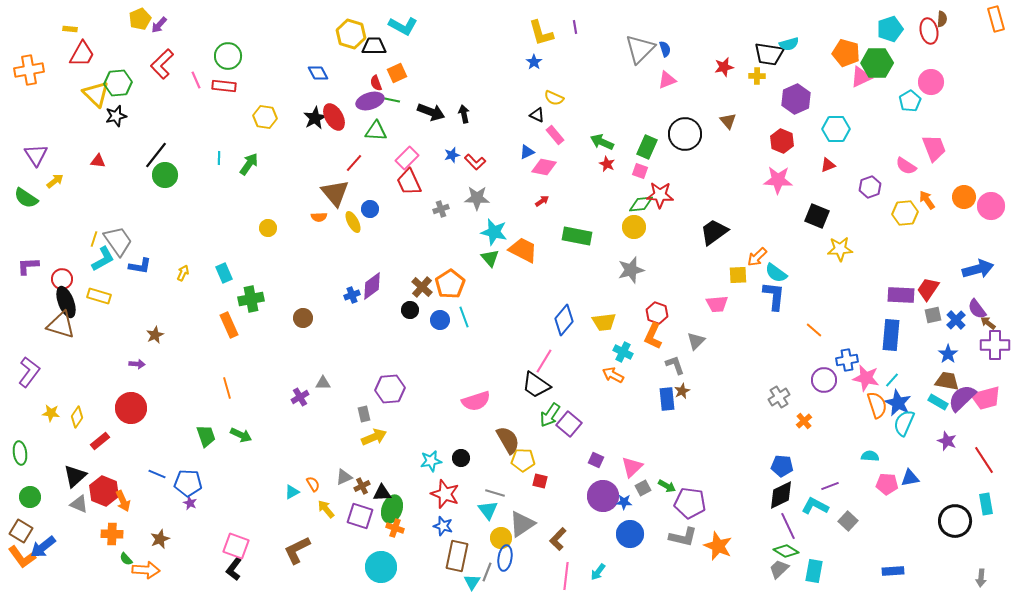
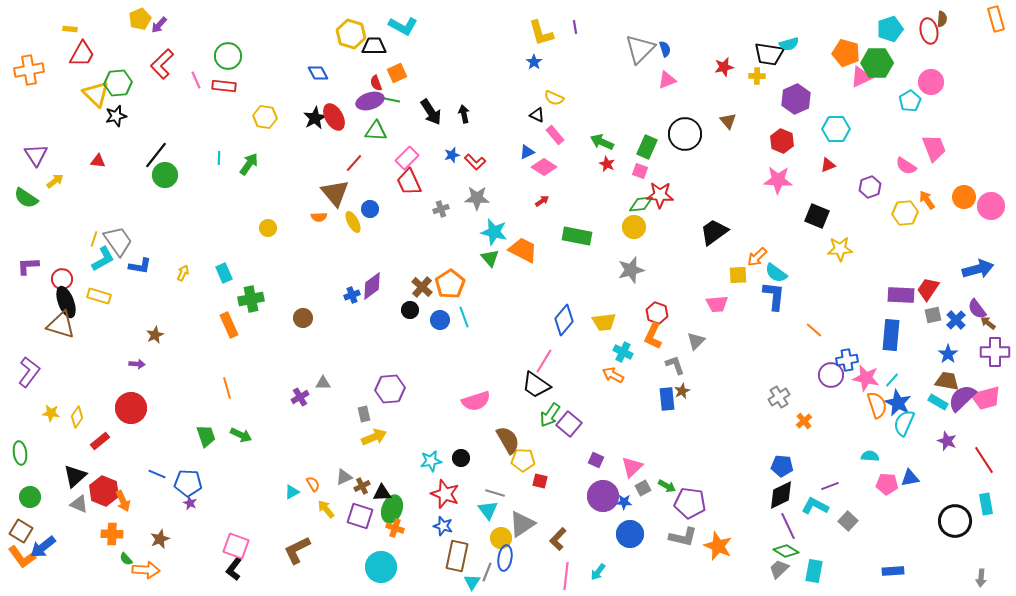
black arrow at (431, 112): rotated 36 degrees clockwise
pink diamond at (544, 167): rotated 20 degrees clockwise
purple cross at (995, 345): moved 7 px down
purple circle at (824, 380): moved 7 px right, 5 px up
